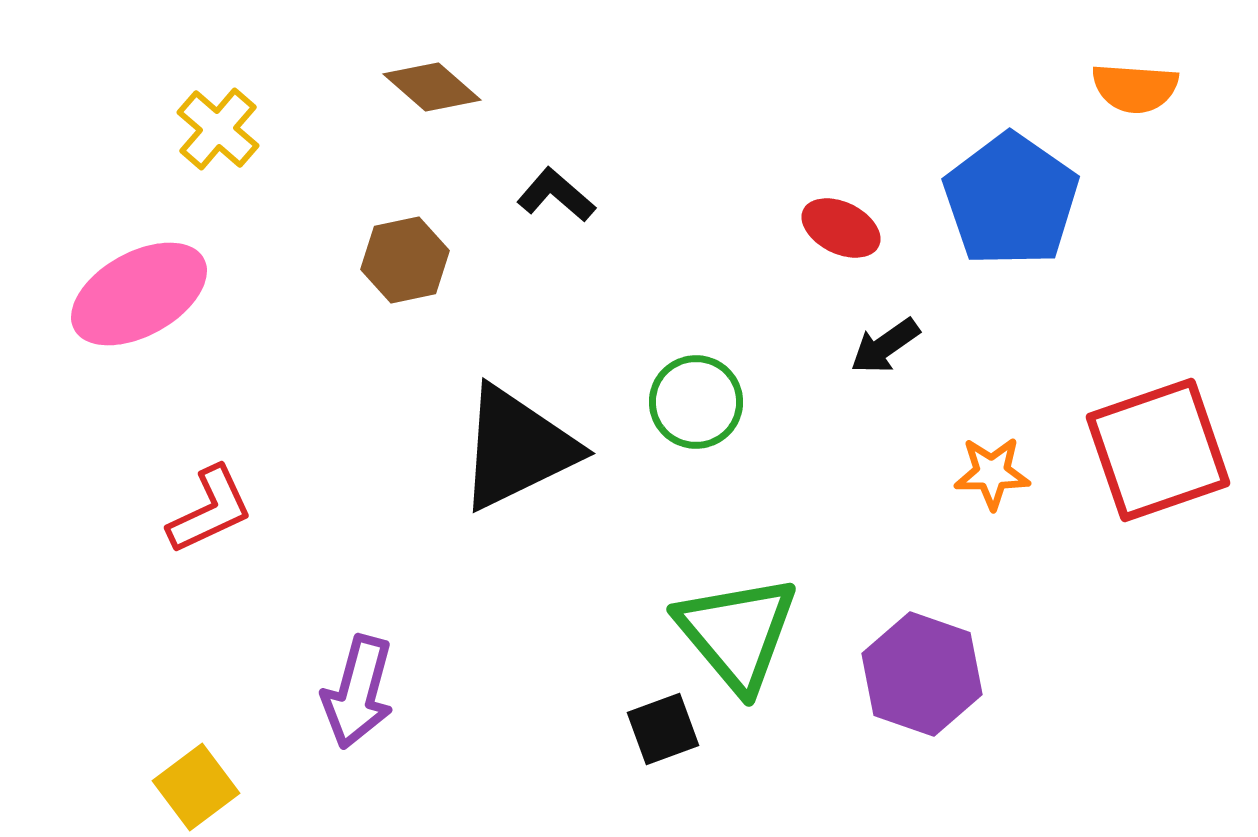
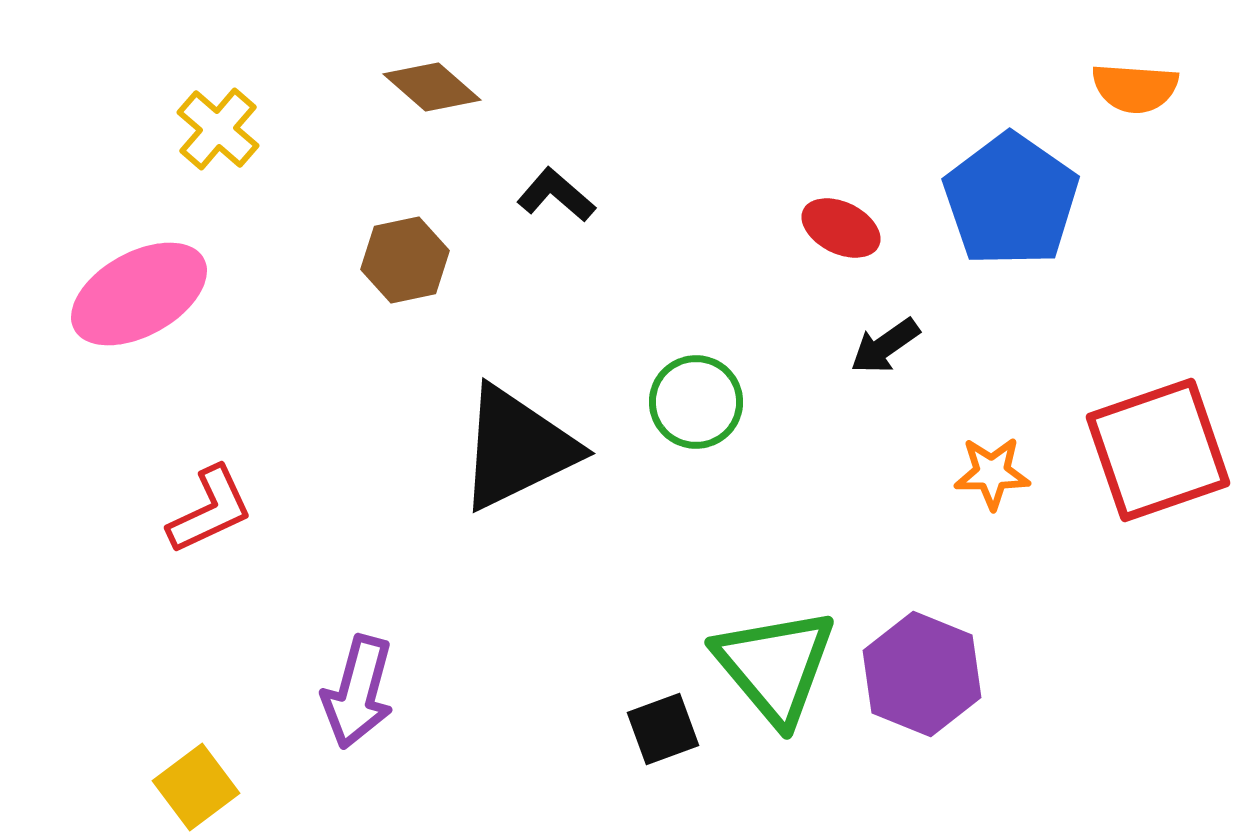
green triangle: moved 38 px right, 33 px down
purple hexagon: rotated 3 degrees clockwise
